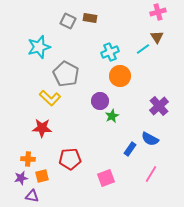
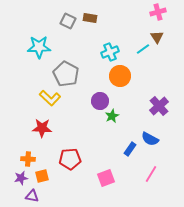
cyan star: rotated 15 degrees clockwise
